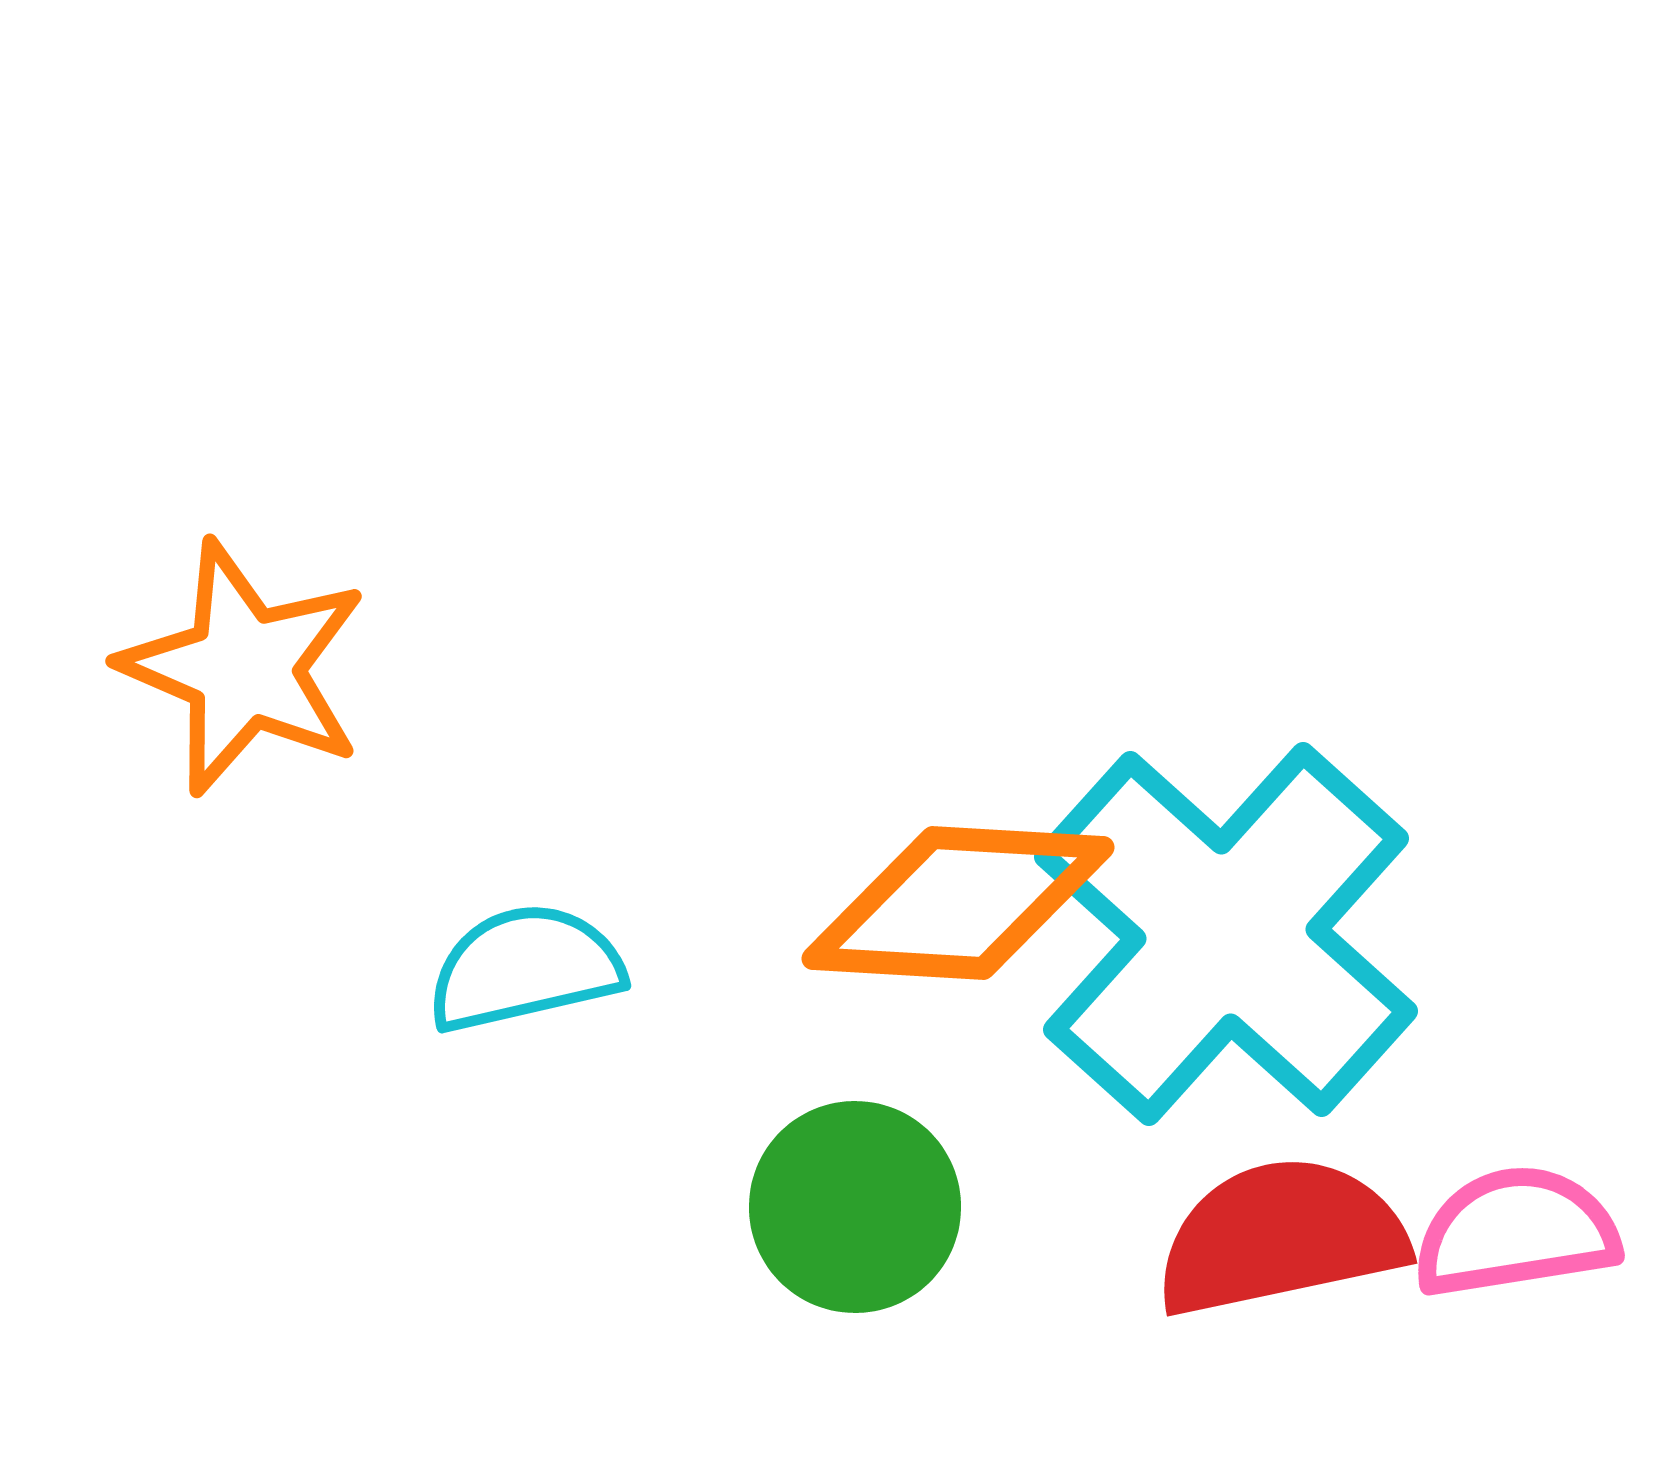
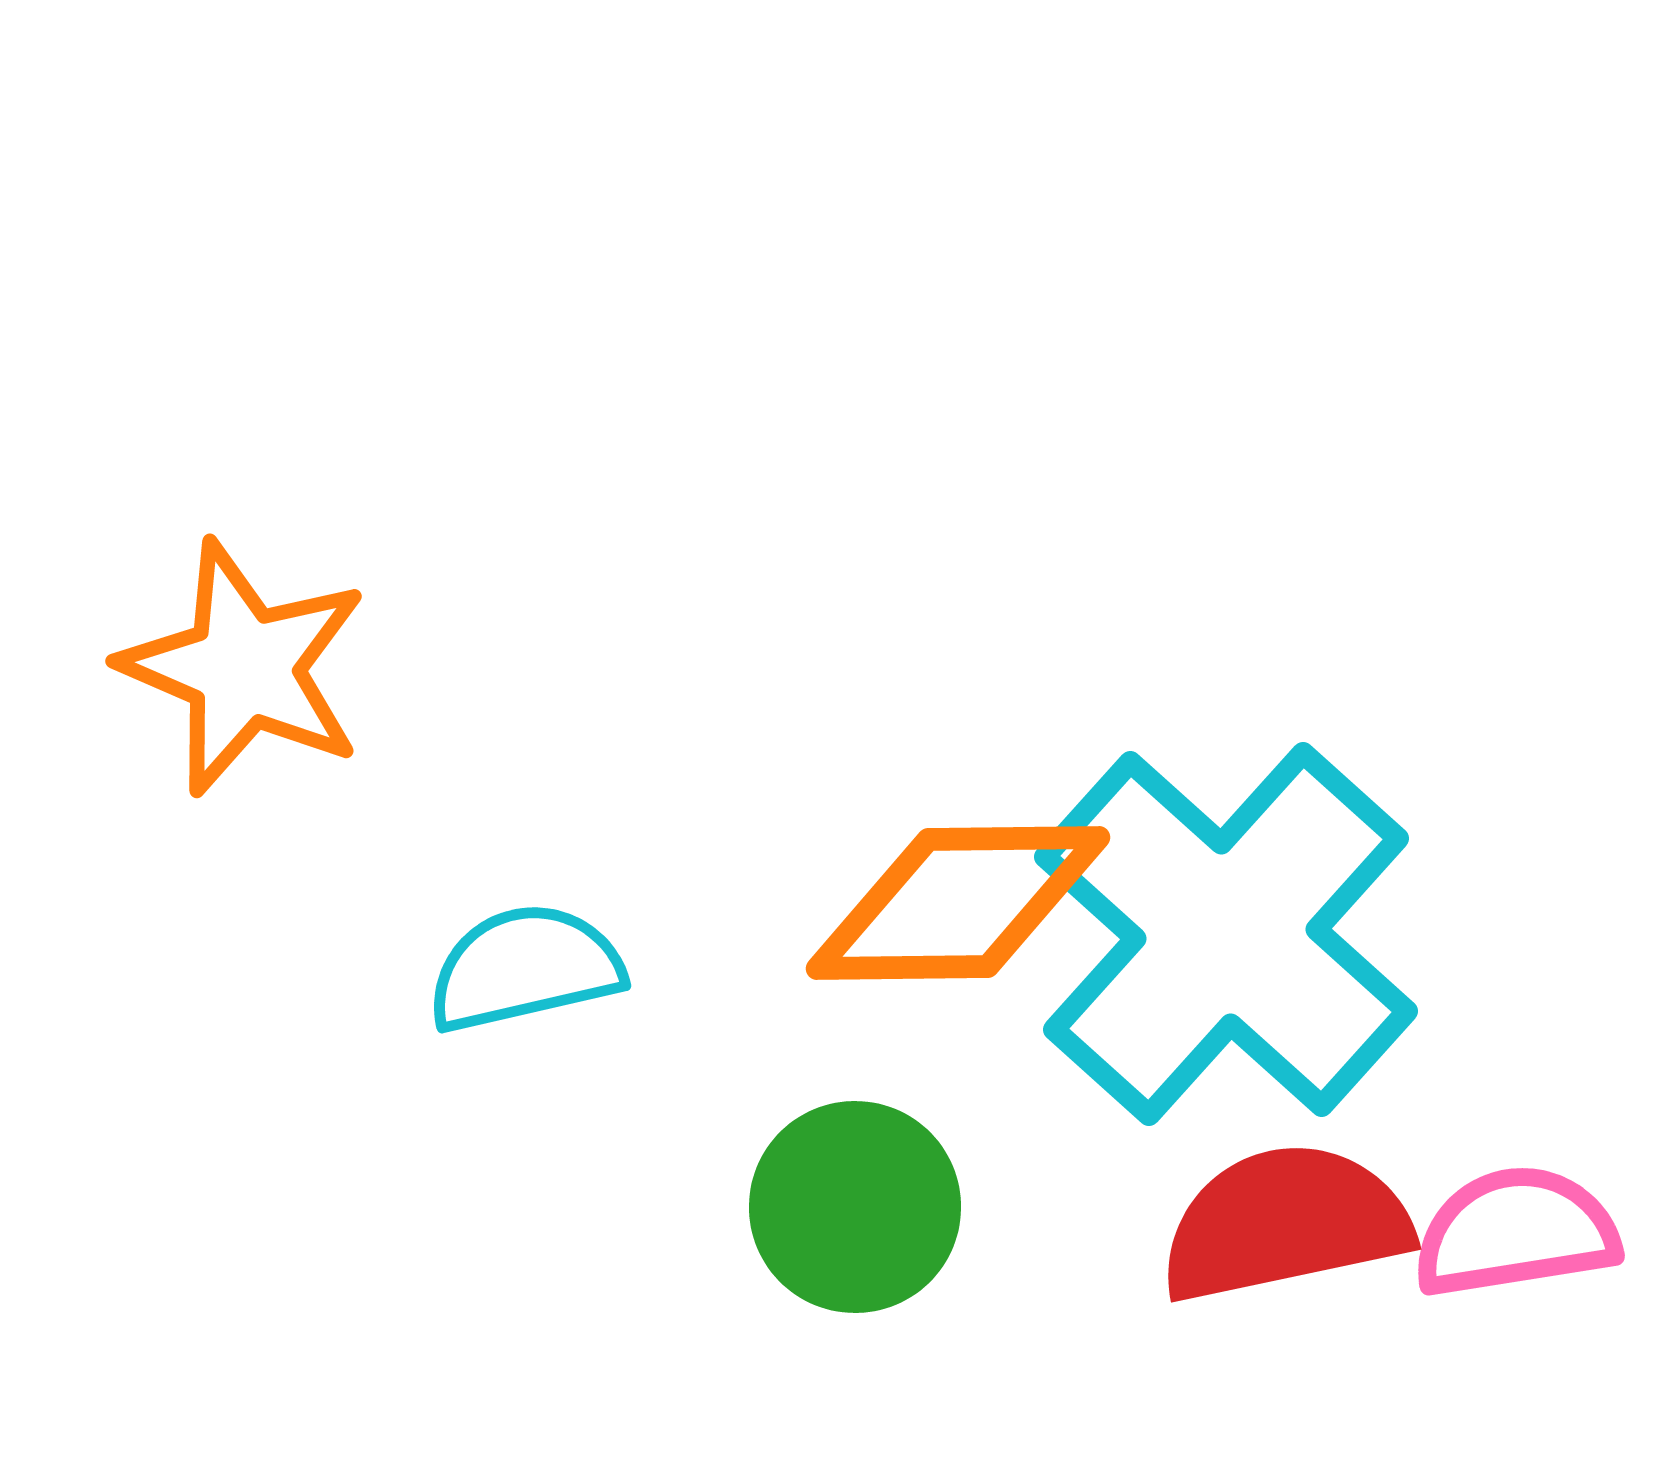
orange diamond: rotated 4 degrees counterclockwise
red semicircle: moved 4 px right, 14 px up
